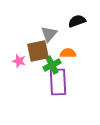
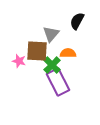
black semicircle: rotated 42 degrees counterclockwise
gray triangle: moved 2 px right
brown square: moved 1 px left; rotated 15 degrees clockwise
green cross: rotated 18 degrees counterclockwise
purple rectangle: rotated 24 degrees counterclockwise
